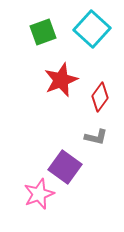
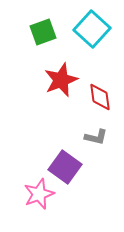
red diamond: rotated 44 degrees counterclockwise
